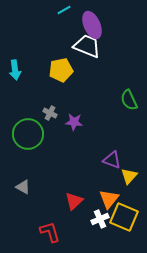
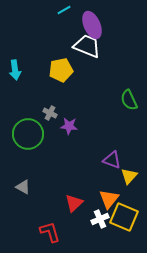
purple star: moved 5 px left, 4 px down
red triangle: moved 2 px down
